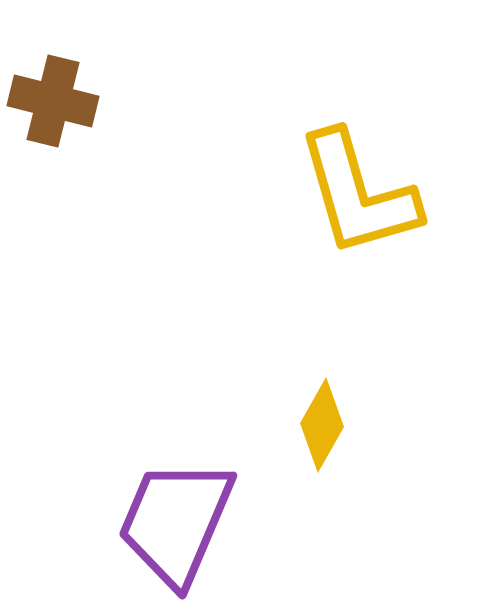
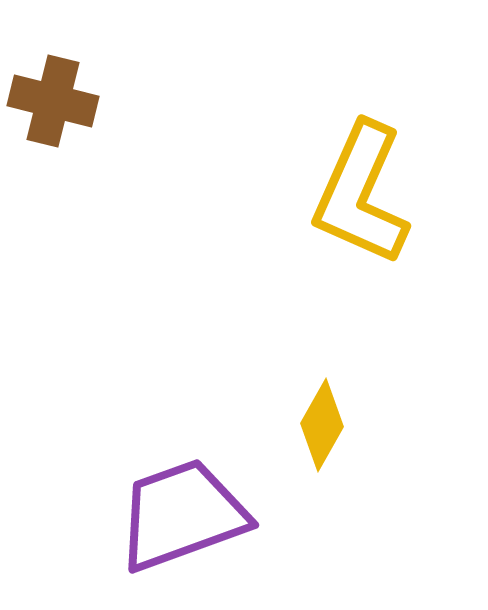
yellow L-shape: moved 3 px right; rotated 40 degrees clockwise
purple trapezoid: moved 6 px right, 7 px up; rotated 47 degrees clockwise
